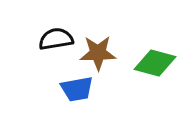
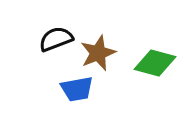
black semicircle: rotated 12 degrees counterclockwise
brown star: rotated 21 degrees counterclockwise
